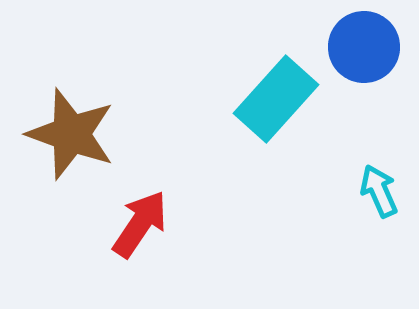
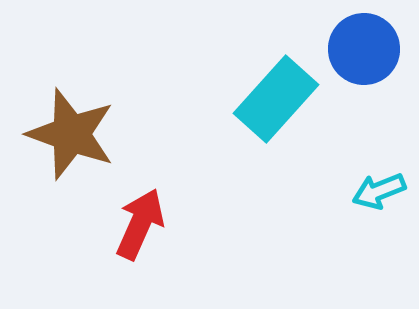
blue circle: moved 2 px down
cyan arrow: rotated 88 degrees counterclockwise
red arrow: rotated 10 degrees counterclockwise
